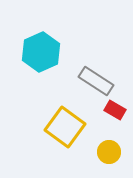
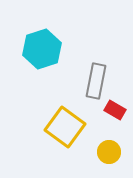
cyan hexagon: moved 1 px right, 3 px up; rotated 6 degrees clockwise
gray rectangle: rotated 68 degrees clockwise
